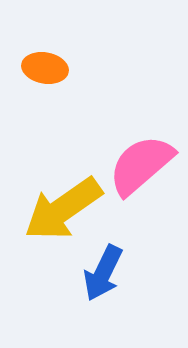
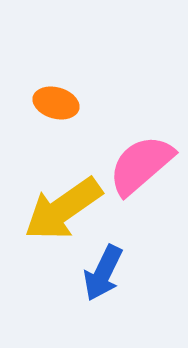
orange ellipse: moved 11 px right, 35 px down; rotated 6 degrees clockwise
